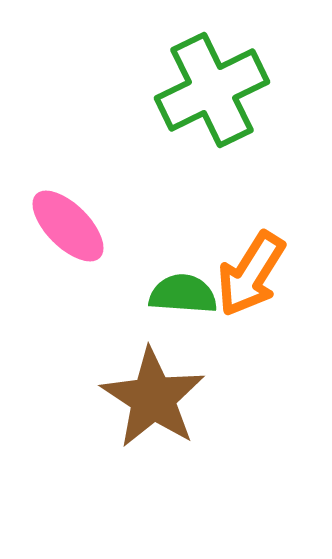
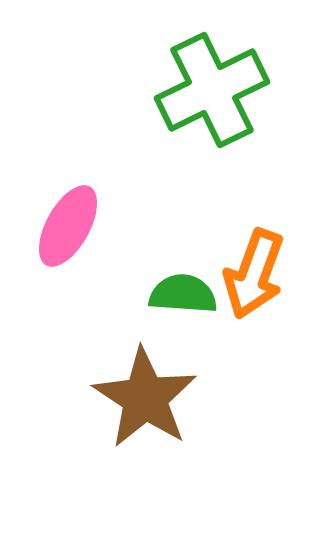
pink ellipse: rotated 74 degrees clockwise
orange arrow: moved 3 px right; rotated 12 degrees counterclockwise
brown star: moved 8 px left
